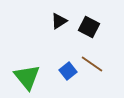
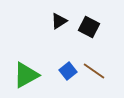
brown line: moved 2 px right, 7 px down
green triangle: moved 1 px left, 2 px up; rotated 40 degrees clockwise
